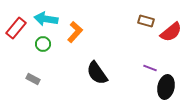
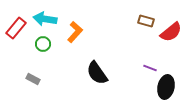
cyan arrow: moved 1 px left
